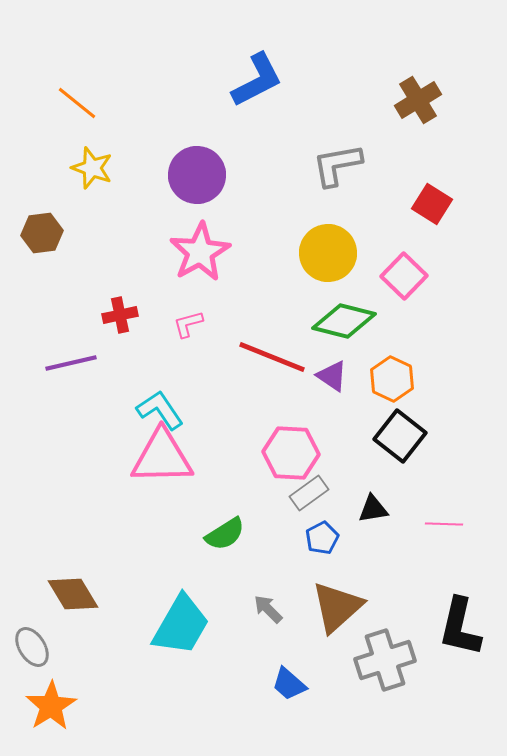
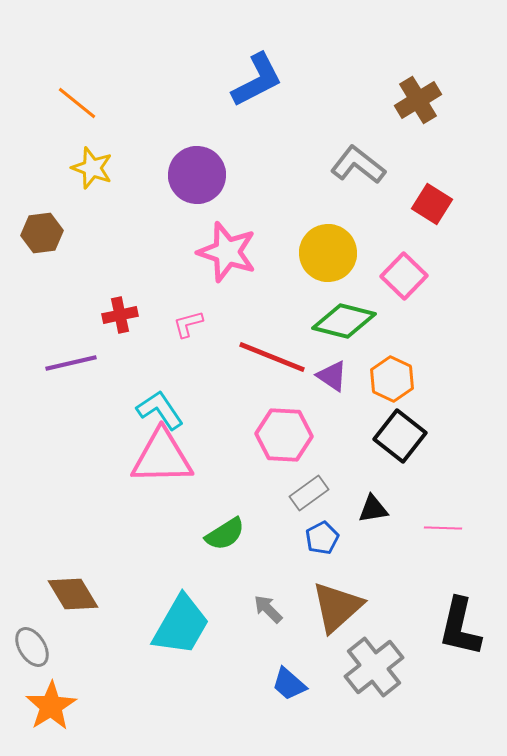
gray L-shape: moved 21 px right; rotated 48 degrees clockwise
pink star: moved 27 px right; rotated 24 degrees counterclockwise
pink hexagon: moved 7 px left, 18 px up
pink line: moved 1 px left, 4 px down
gray cross: moved 11 px left, 7 px down; rotated 20 degrees counterclockwise
